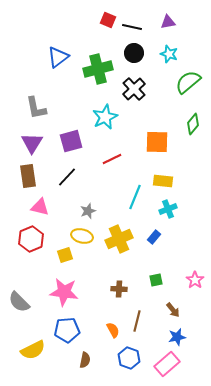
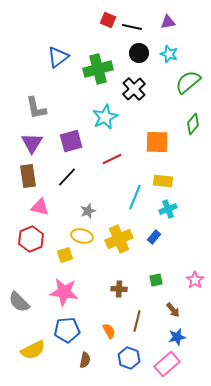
black circle at (134, 53): moved 5 px right
orange semicircle at (113, 330): moved 4 px left, 1 px down
